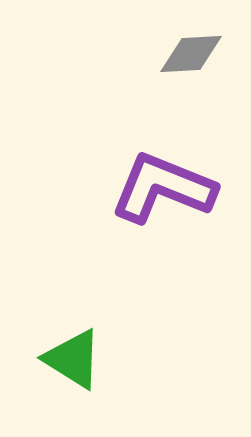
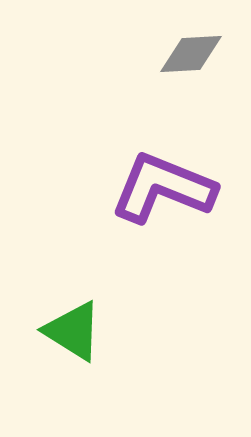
green triangle: moved 28 px up
